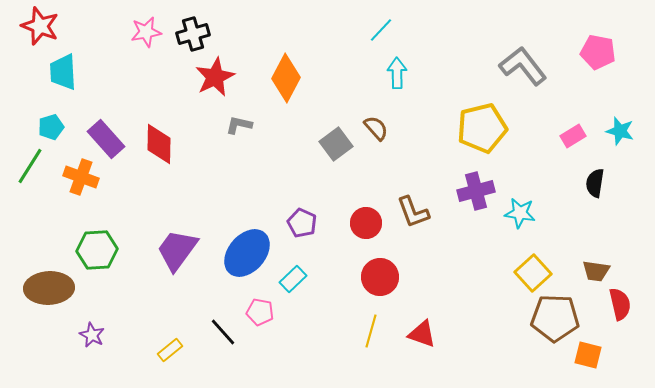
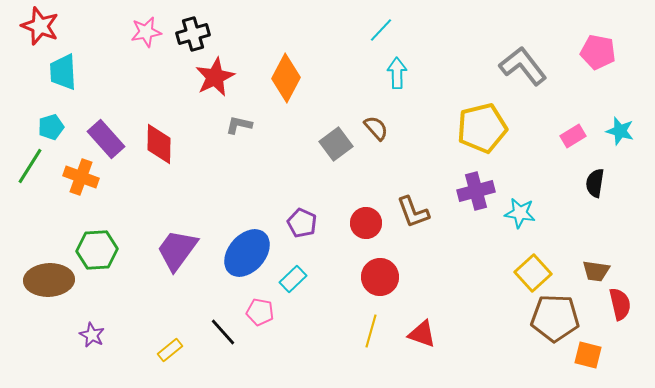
brown ellipse at (49, 288): moved 8 px up
